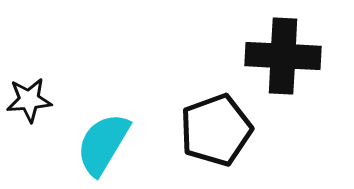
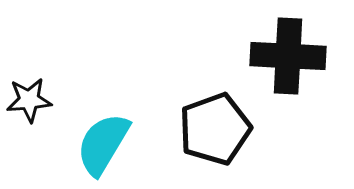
black cross: moved 5 px right
black pentagon: moved 1 px left, 1 px up
